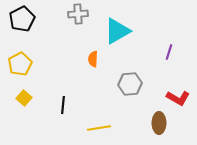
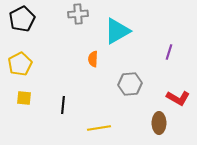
yellow square: rotated 35 degrees counterclockwise
